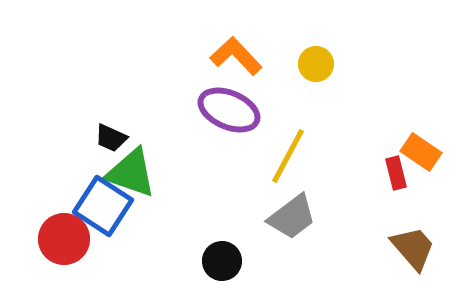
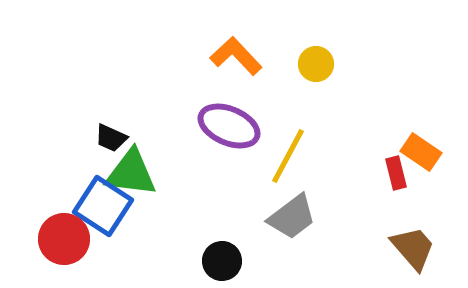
purple ellipse: moved 16 px down
green triangle: rotated 12 degrees counterclockwise
